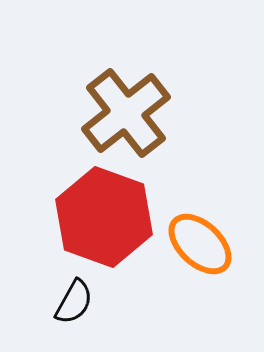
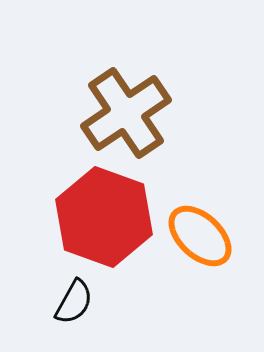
brown cross: rotated 4 degrees clockwise
orange ellipse: moved 8 px up
